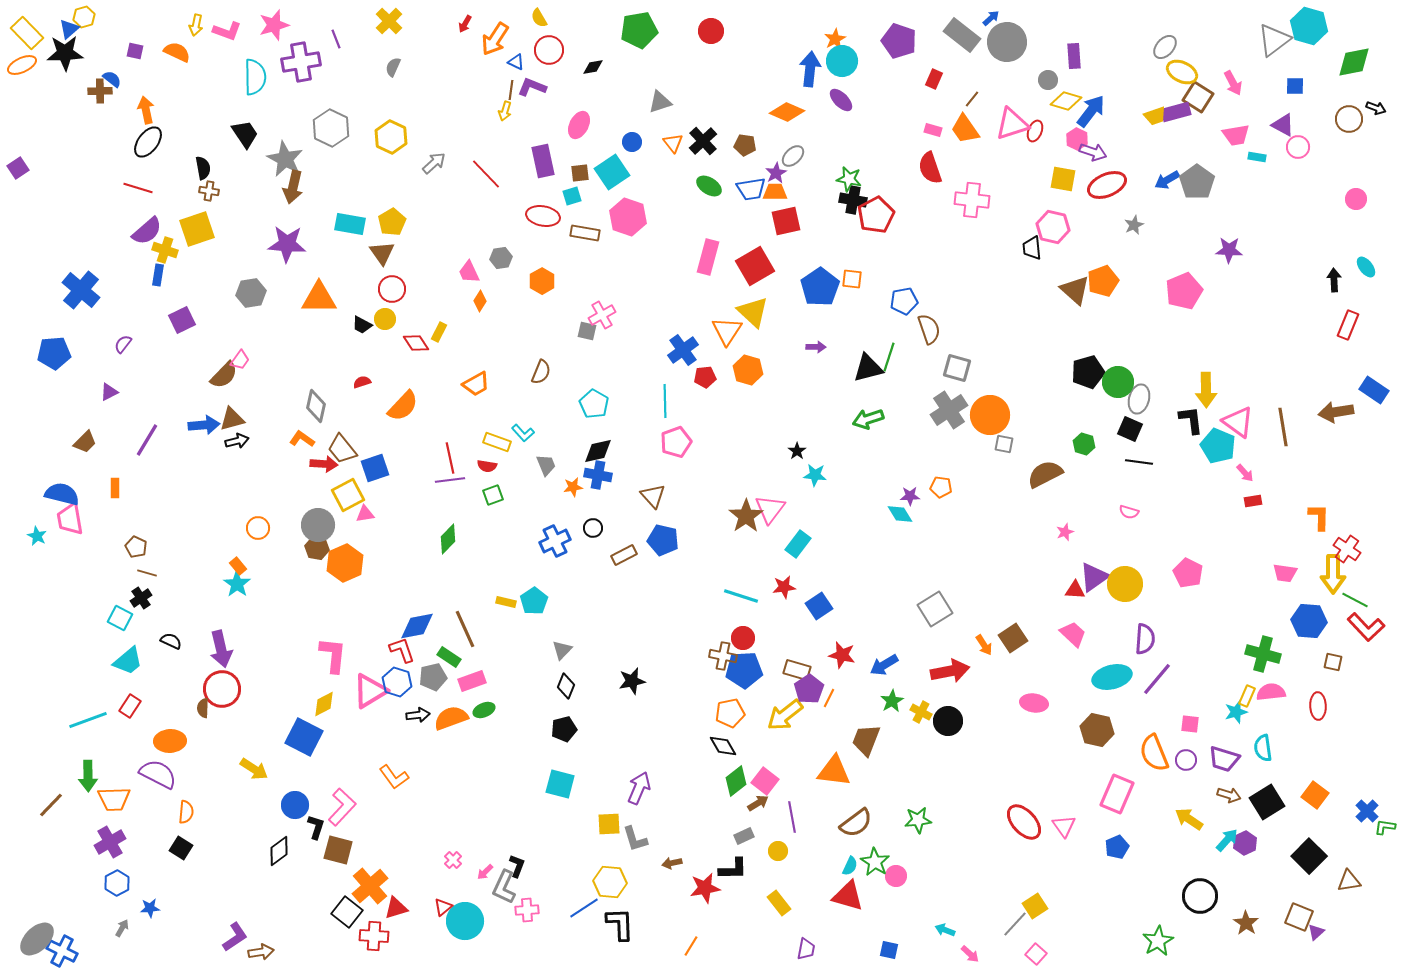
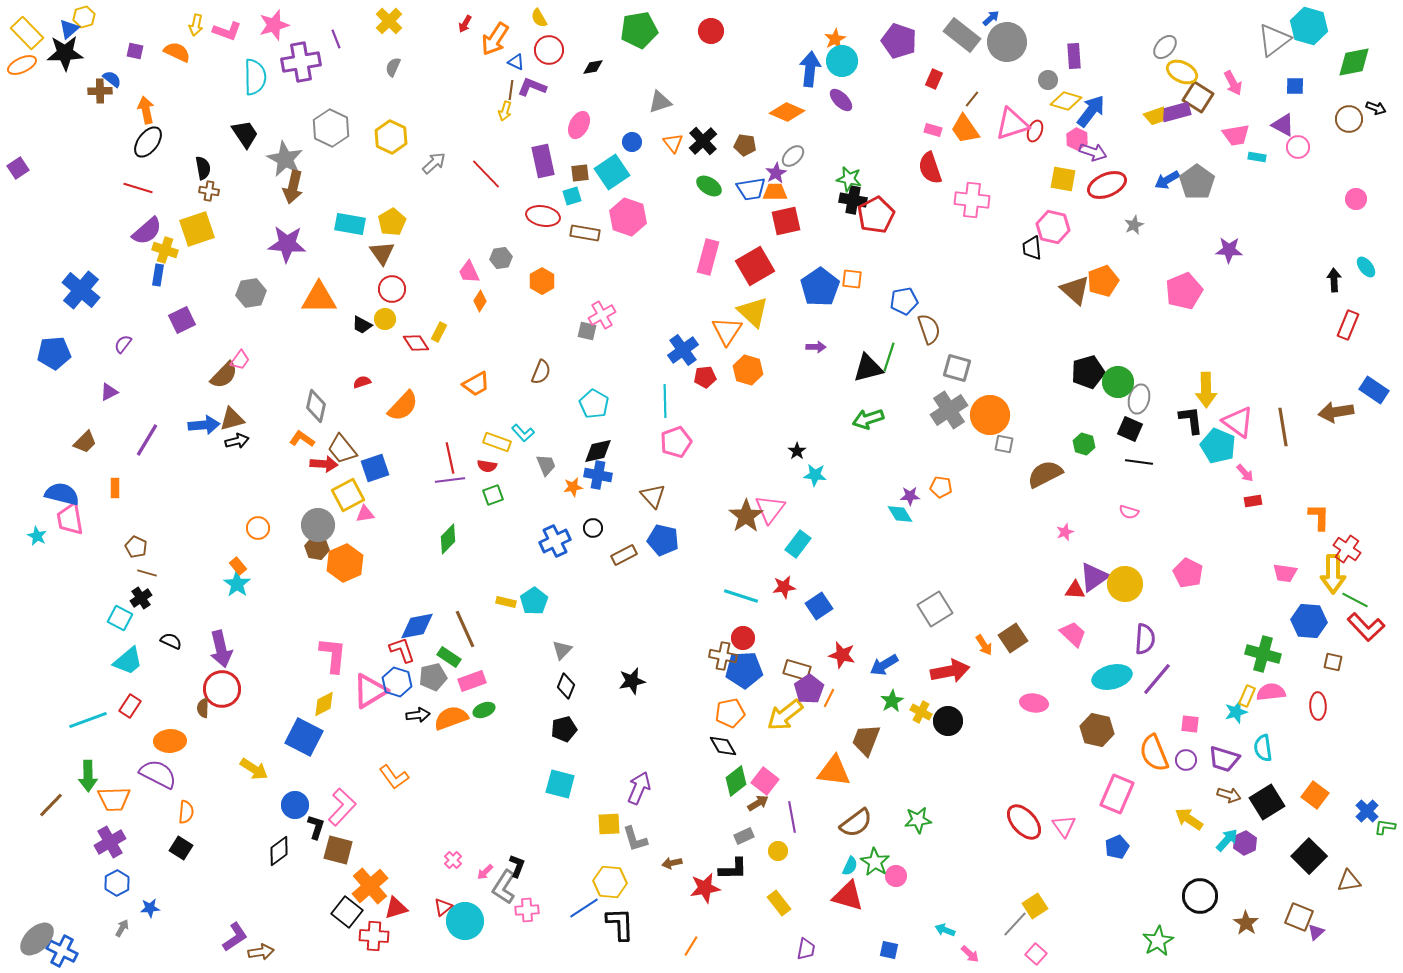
gray L-shape at (504, 887): rotated 8 degrees clockwise
